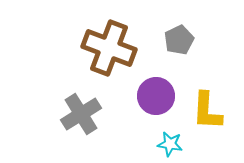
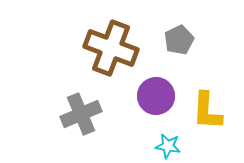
brown cross: moved 2 px right
gray cross: rotated 9 degrees clockwise
cyan star: moved 2 px left, 2 px down
